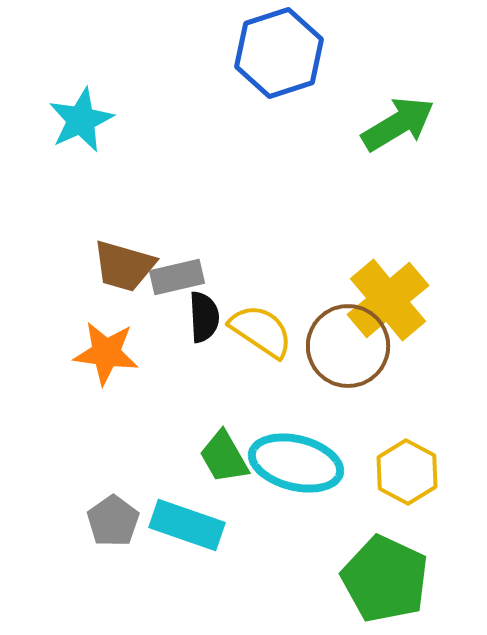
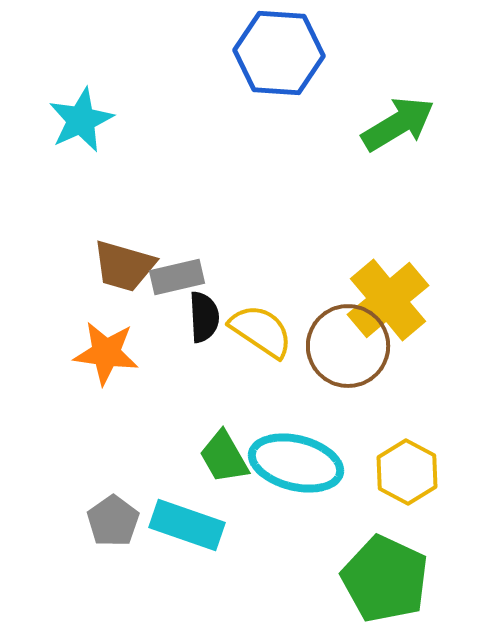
blue hexagon: rotated 22 degrees clockwise
